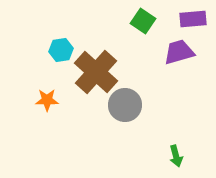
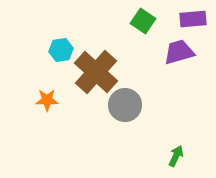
green arrow: rotated 140 degrees counterclockwise
